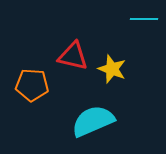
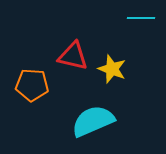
cyan line: moved 3 px left, 1 px up
